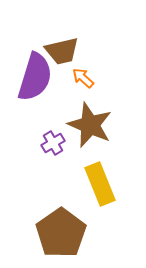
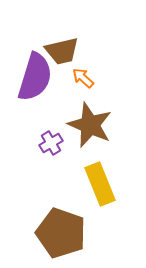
purple cross: moved 2 px left
brown pentagon: rotated 18 degrees counterclockwise
